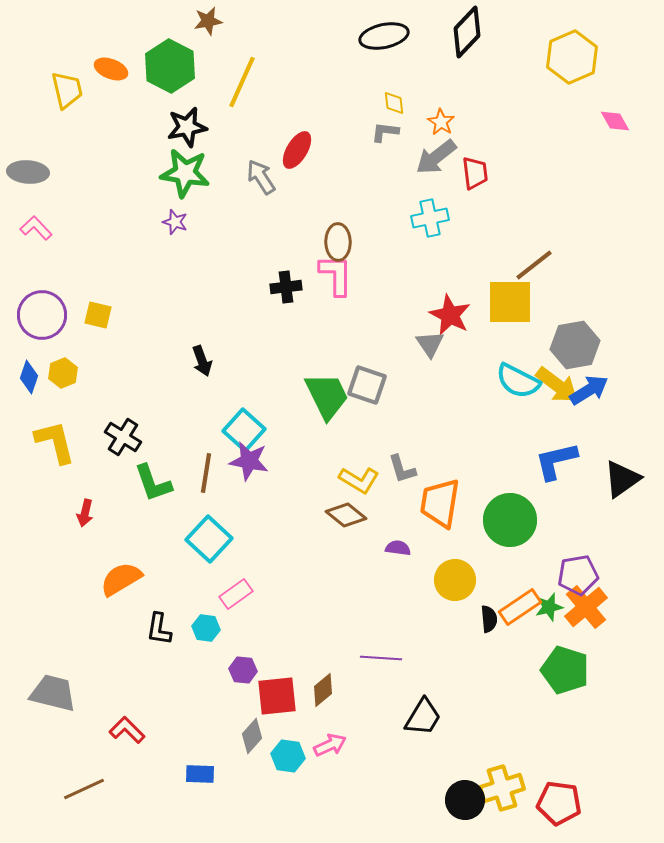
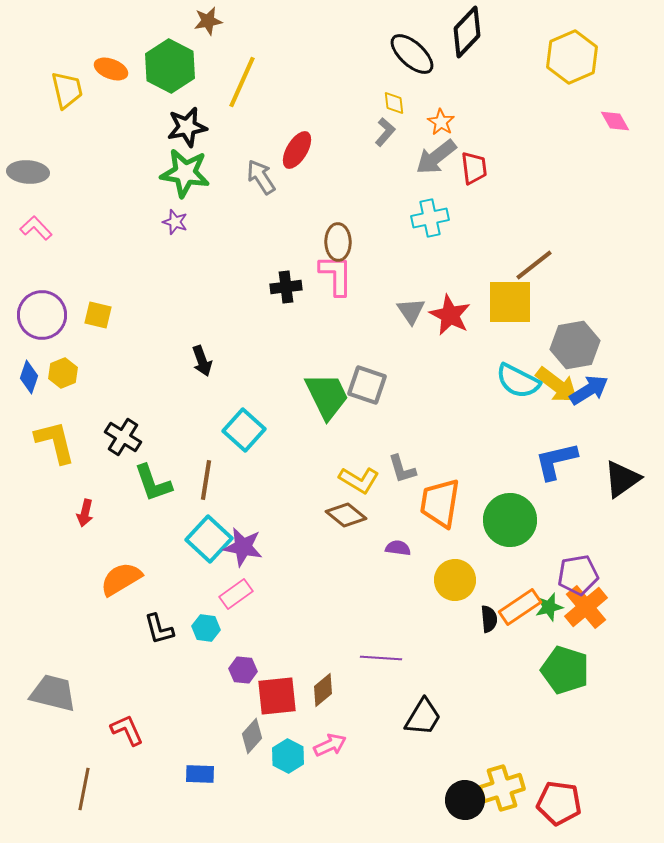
black ellipse at (384, 36): moved 28 px right, 18 px down; rotated 54 degrees clockwise
gray L-shape at (385, 132): rotated 124 degrees clockwise
red trapezoid at (475, 173): moved 1 px left, 5 px up
gray triangle at (430, 344): moved 19 px left, 33 px up
purple star at (249, 461): moved 6 px left, 86 px down
brown line at (206, 473): moved 7 px down
black L-shape at (159, 629): rotated 24 degrees counterclockwise
red L-shape at (127, 730): rotated 21 degrees clockwise
cyan hexagon at (288, 756): rotated 20 degrees clockwise
brown line at (84, 789): rotated 54 degrees counterclockwise
